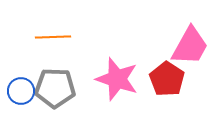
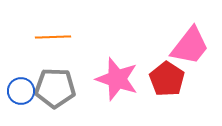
pink trapezoid: rotated 9 degrees clockwise
